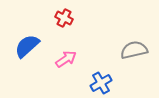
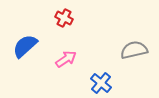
blue semicircle: moved 2 px left
blue cross: rotated 20 degrees counterclockwise
